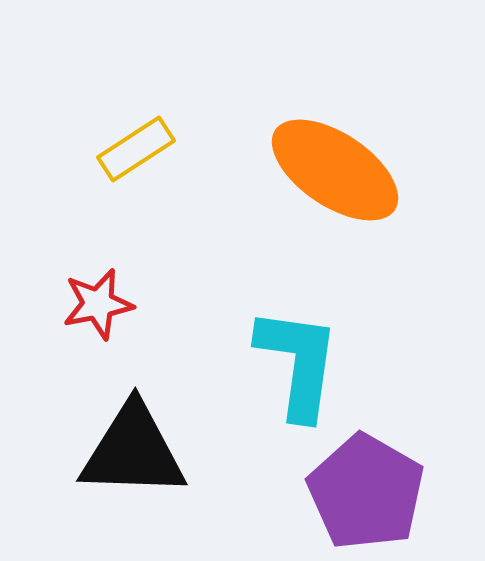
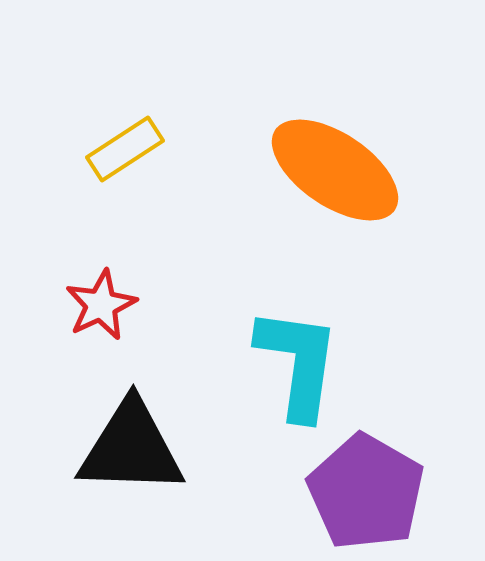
yellow rectangle: moved 11 px left
red star: moved 3 px right, 1 px down; rotated 14 degrees counterclockwise
black triangle: moved 2 px left, 3 px up
